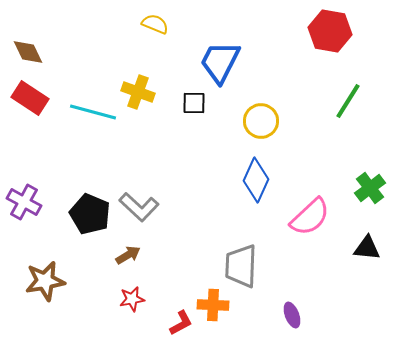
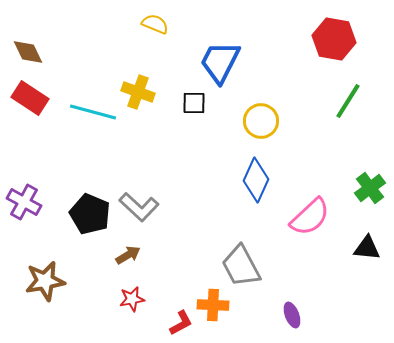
red hexagon: moved 4 px right, 8 px down
gray trapezoid: rotated 30 degrees counterclockwise
